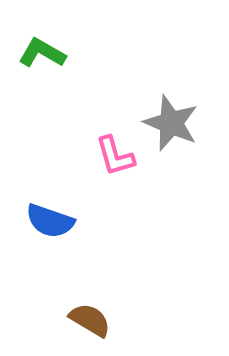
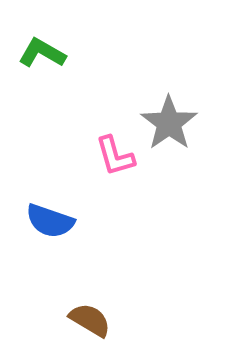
gray star: moved 2 px left; rotated 14 degrees clockwise
